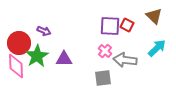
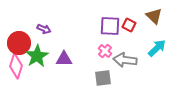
red square: moved 2 px right
purple arrow: moved 2 px up
pink diamond: rotated 20 degrees clockwise
